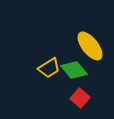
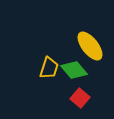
yellow trapezoid: rotated 40 degrees counterclockwise
